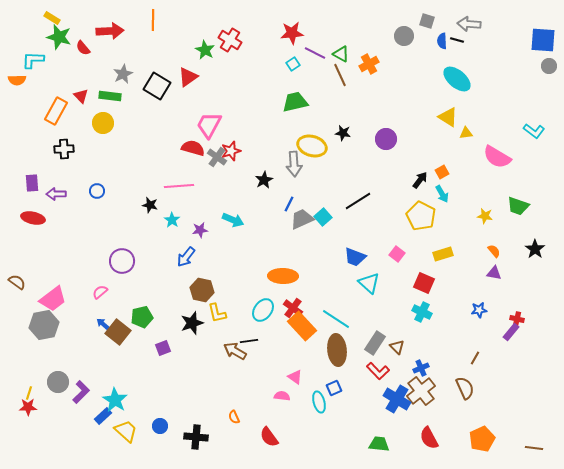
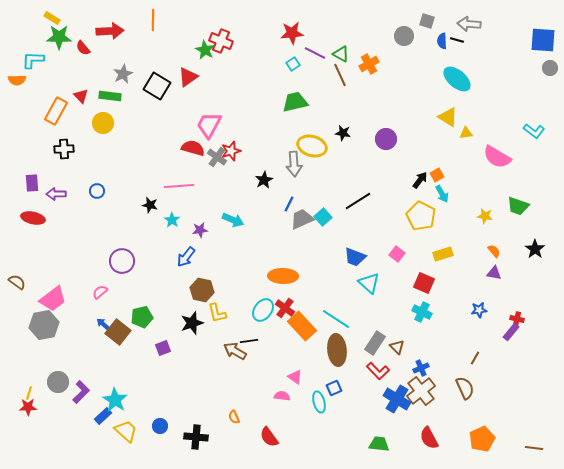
green star at (59, 37): rotated 15 degrees counterclockwise
red cross at (230, 40): moved 9 px left, 1 px down; rotated 10 degrees counterclockwise
gray circle at (549, 66): moved 1 px right, 2 px down
orange square at (442, 172): moved 5 px left, 3 px down
red cross at (293, 308): moved 8 px left
